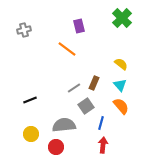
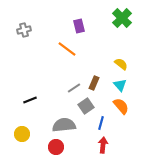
yellow circle: moved 9 px left
